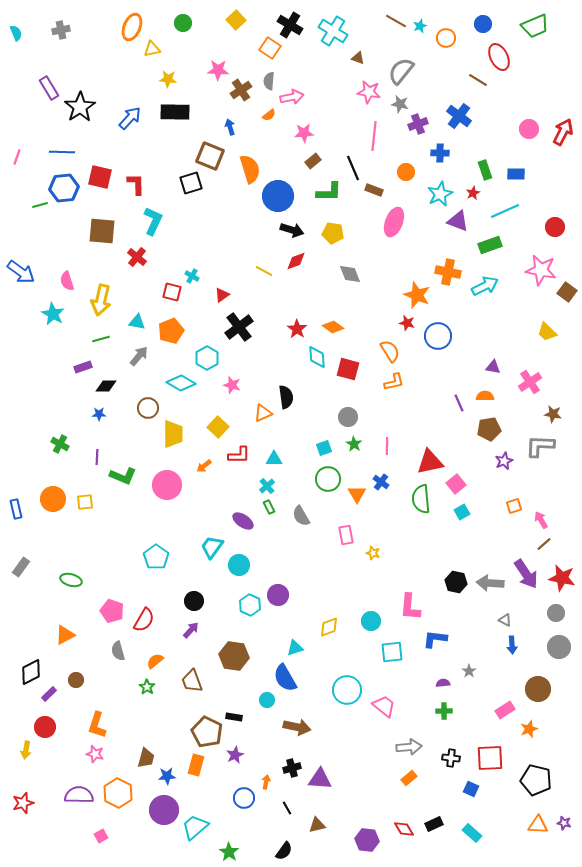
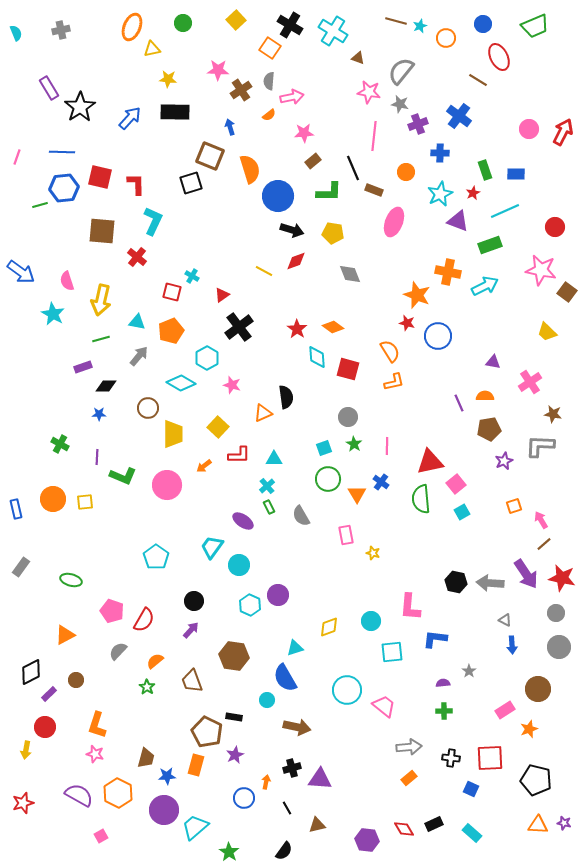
brown line at (396, 21): rotated 15 degrees counterclockwise
purple triangle at (493, 367): moved 5 px up
gray semicircle at (118, 651): rotated 60 degrees clockwise
purple semicircle at (79, 795): rotated 28 degrees clockwise
